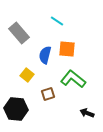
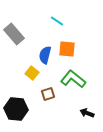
gray rectangle: moved 5 px left, 1 px down
yellow square: moved 5 px right, 2 px up
